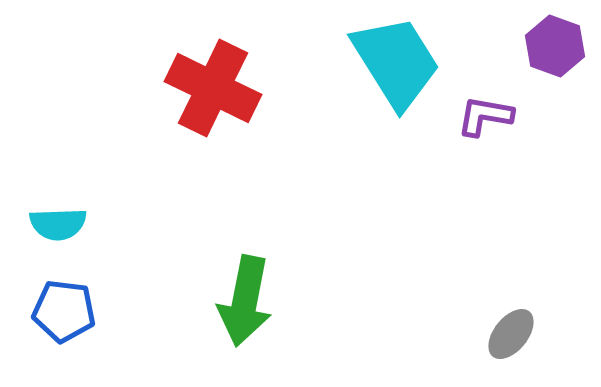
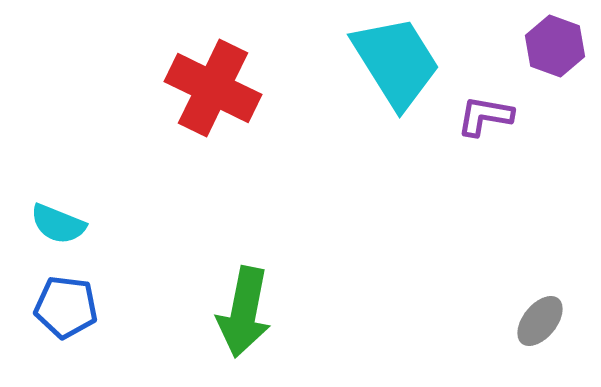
cyan semicircle: rotated 24 degrees clockwise
green arrow: moved 1 px left, 11 px down
blue pentagon: moved 2 px right, 4 px up
gray ellipse: moved 29 px right, 13 px up
